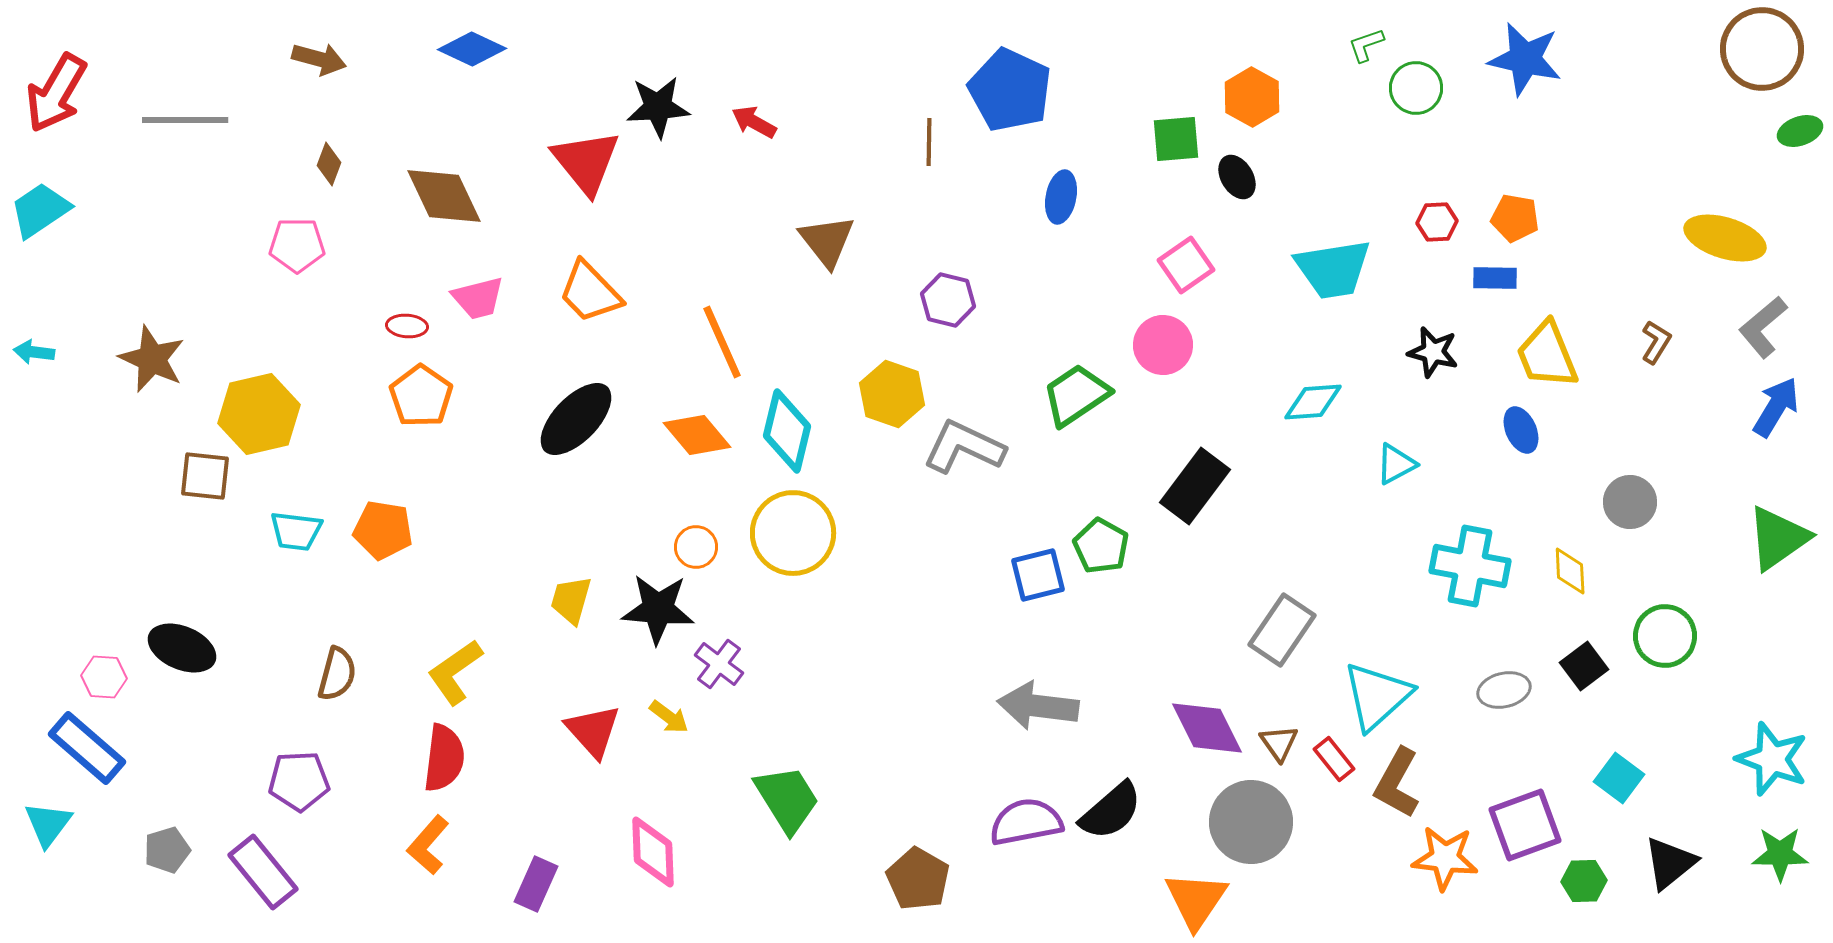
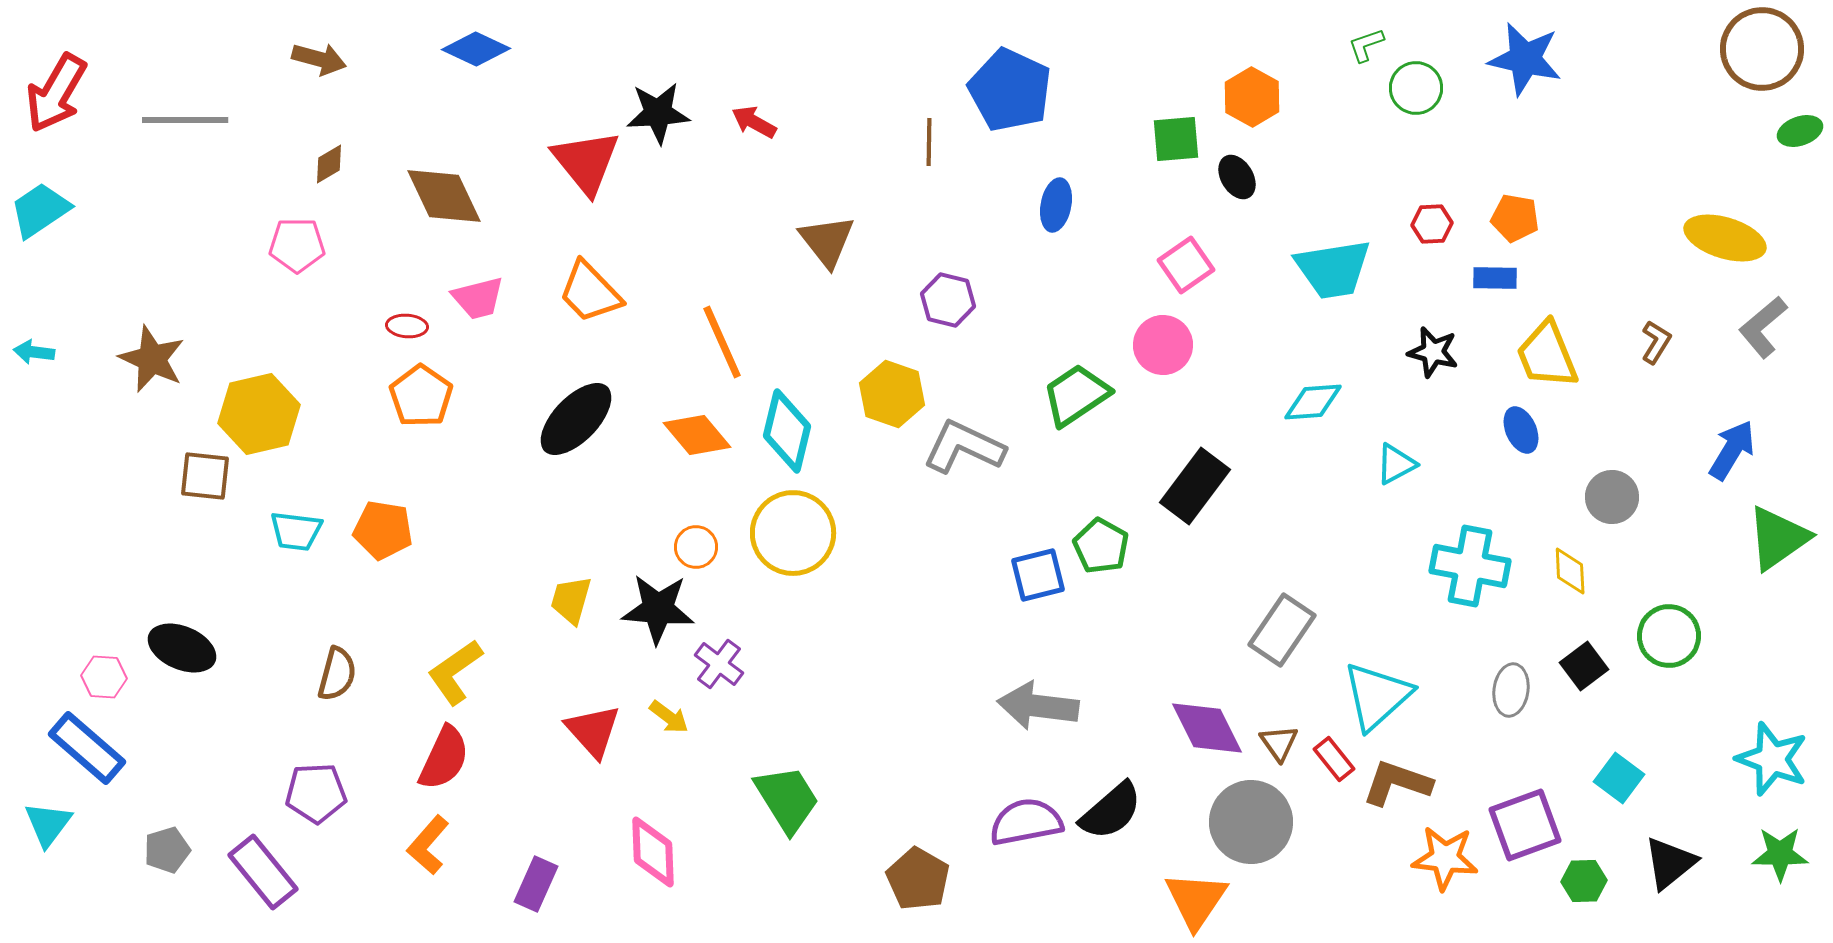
blue diamond at (472, 49): moved 4 px right
black star at (658, 107): moved 6 px down
brown diamond at (329, 164): rotated 39 degrees clockwise
blue ellipse at (1061, 197): moved 5 px left, 8 px down
red hexagon at (1437, 222): moved 5 px left, 2 px down
blue arrow at (1776, 407): moved 44 px left, 43 px down
gray circle at (1630, 502): moved 18 px left, 5 px up
green circle at (1665, 636): moved 4 px right
gray ellipse at (1504, 690): moved 7 px right; rotated 69 degrees counterclockwise
red semicircle at (444, 758): rotated 18 degrees clockwise
purple pentagon at (299, 781): moved 17 px right, 12 px down
brown L-shape at (1397, 783): rotated 80 degrees clockwise
